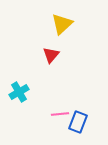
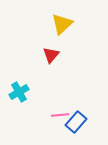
pink line: moved 1 px down
blue rectangle: moved 2 px left; rotated 20 degrees clockwise
